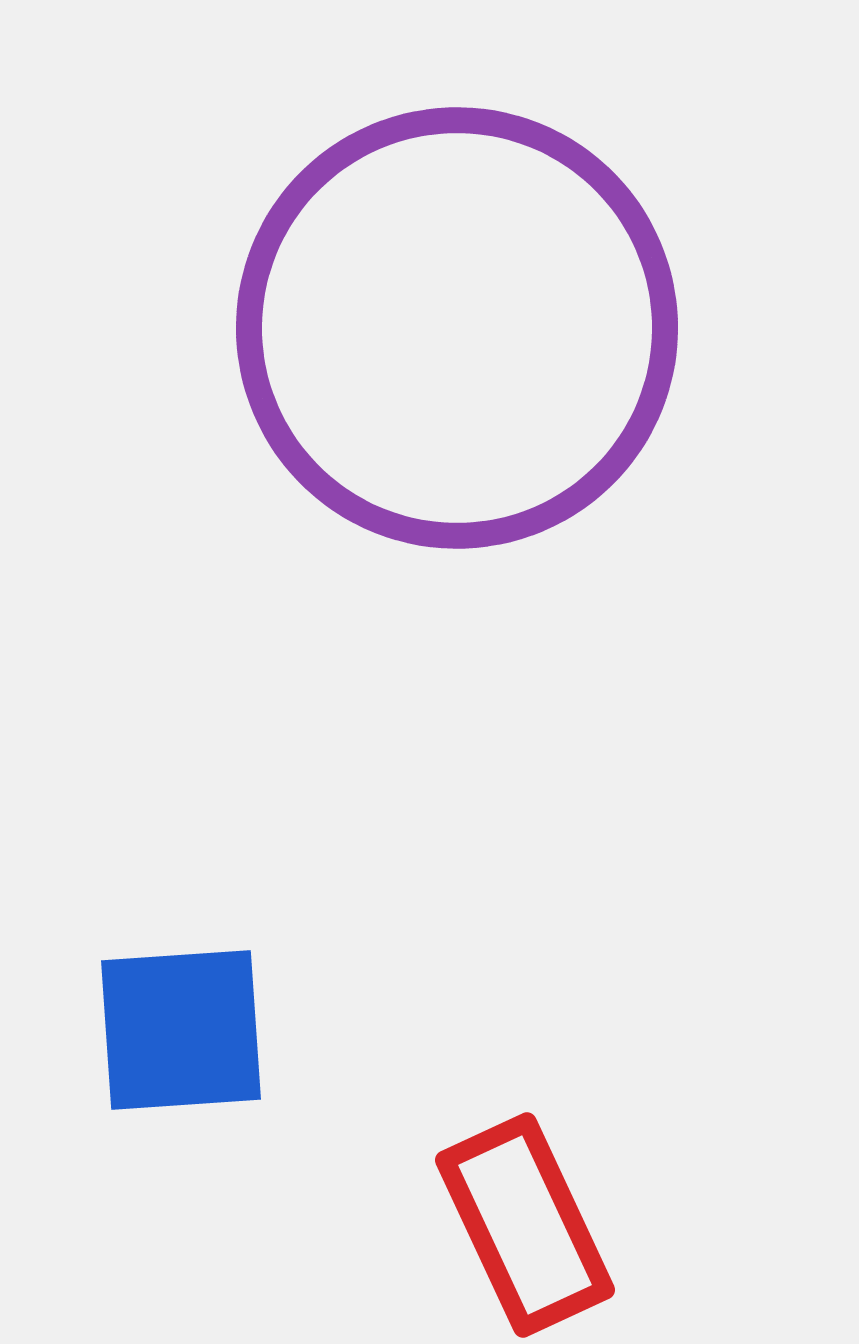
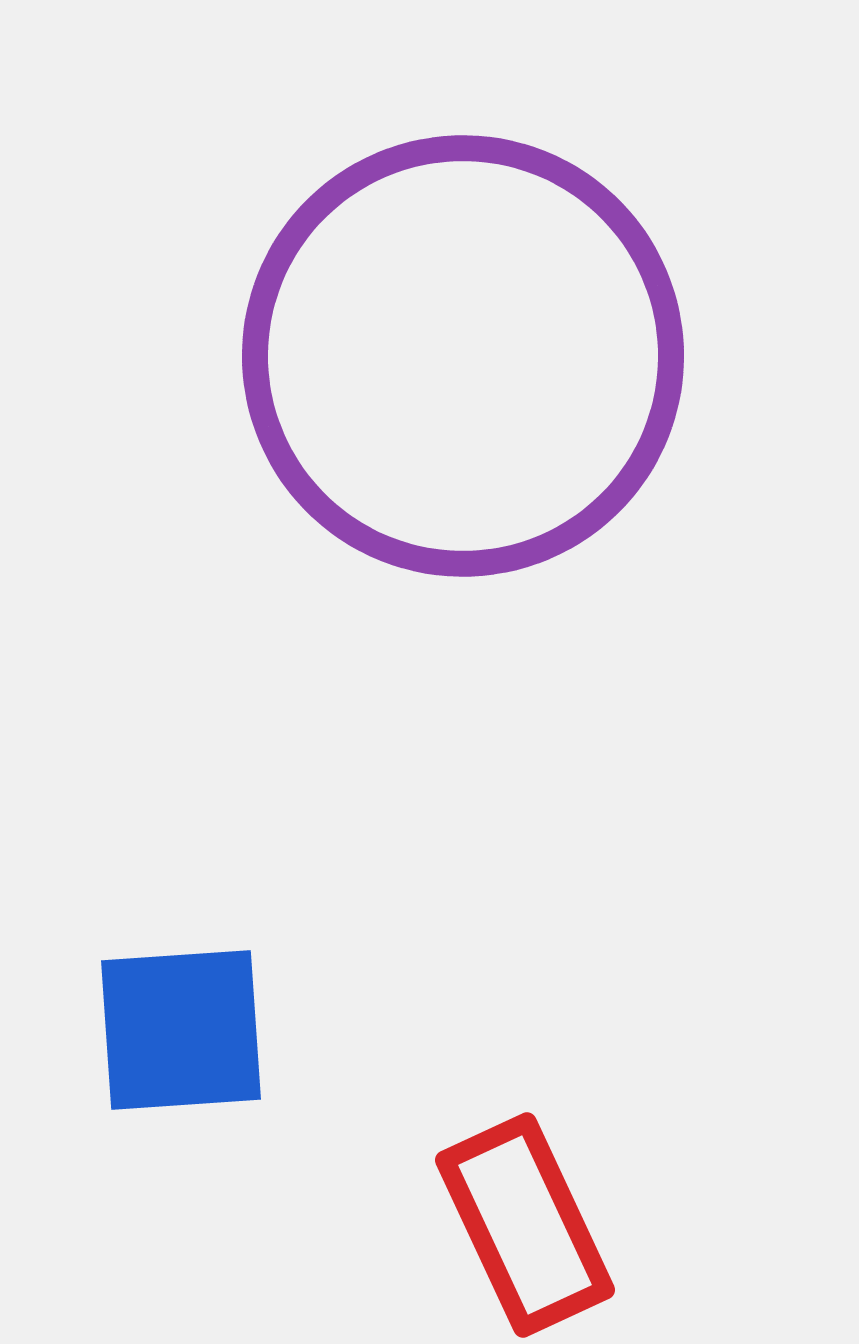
purple circle: moved 6 px right, 28 px down
